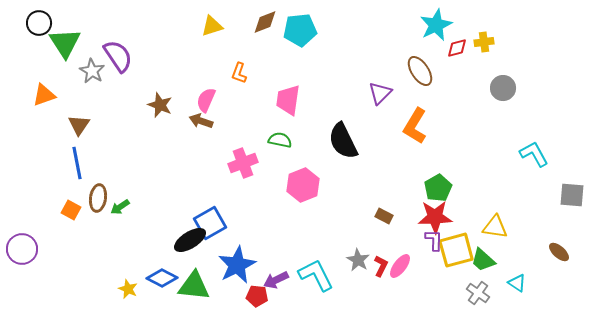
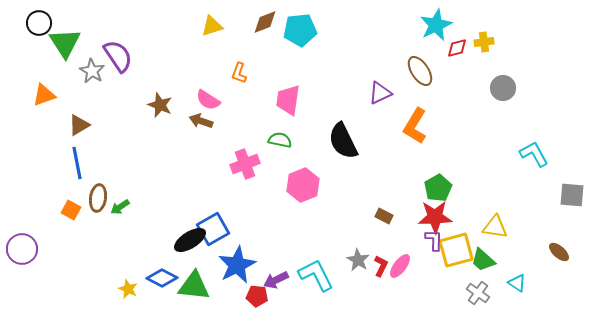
purple triangle at (380, 93): rotated 20 degrees clockwise
pink semicircle at (206, 100): moved 2 px right; rotated 80 degrees counterclockwise
brown triangle at (79, 125): rotated 25 degrees clockwise
pink cross at (243, 163): moved 2 px right, 1 px down
blue square at (210, 223): moved 3 px right, 6 px down
